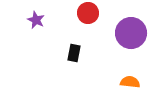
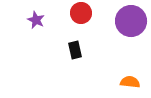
red circle: moved 7 px left
purple circle: moved 12 px up
black rectangle: moved 1 px right, 3 px up; rotated 24 degrees counterclockwise
